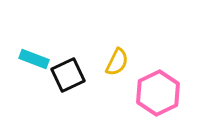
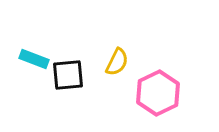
black square: rotated 20 degrees clockwise
